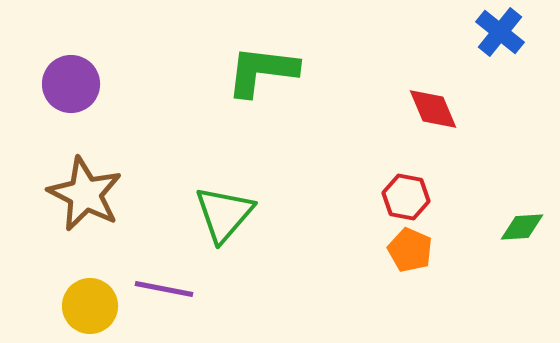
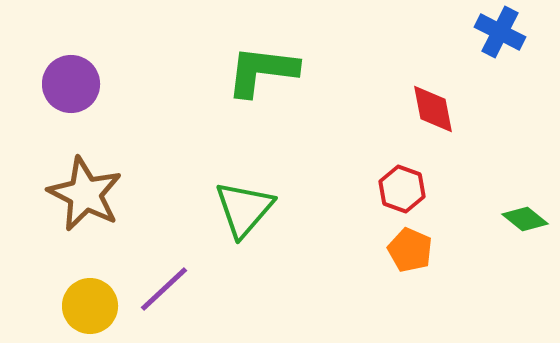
blue cross: rotated 12 degrees counterclockwise
red diamond: rotated 12 degrees clockwise
red hexagon: moved 4 px left, 8 px up; rotated 9 degrees clockwise
green triangle: moved 20 px right, 5 px up
green diamond: moved 3 px right, 8 px up; rotated 42 degrees clockwise
purple line: rotated 54 degrees counterclockwise
